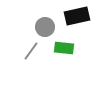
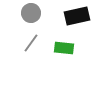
gray circle: moved 14 px left, 14 px up
gray line: moved 8 px up
